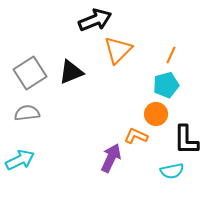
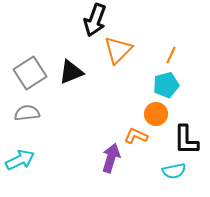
black arrow: rotated 132 degrees clockwise
purple arrow: rotated 8 degrees counterclockwise
cyan semicircle: moved 2 px right
